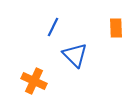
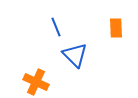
blue line: moved 3 px right; rotated 48 degrees counterclockwise
orange cross: moved 2 px right, 1 px down
